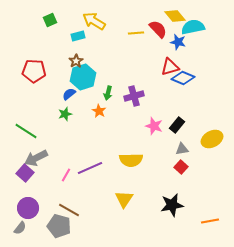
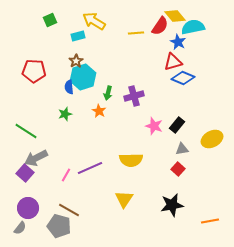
red semicircle: moved 2 px right, 3 px up; rotated 78 degrees clockwise
blue star: rotated 14 degrees clockwise
red triangle: moved 3 px right, 5 px up
blue semicircle: moved 7 px up; rotated 56 degrees counterclockwise
red square: moved 3 px left, 2 px down
